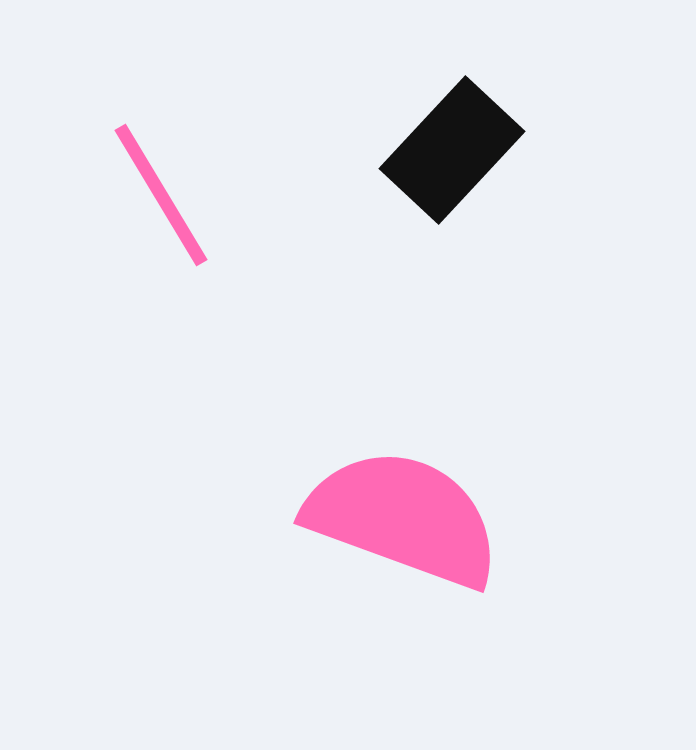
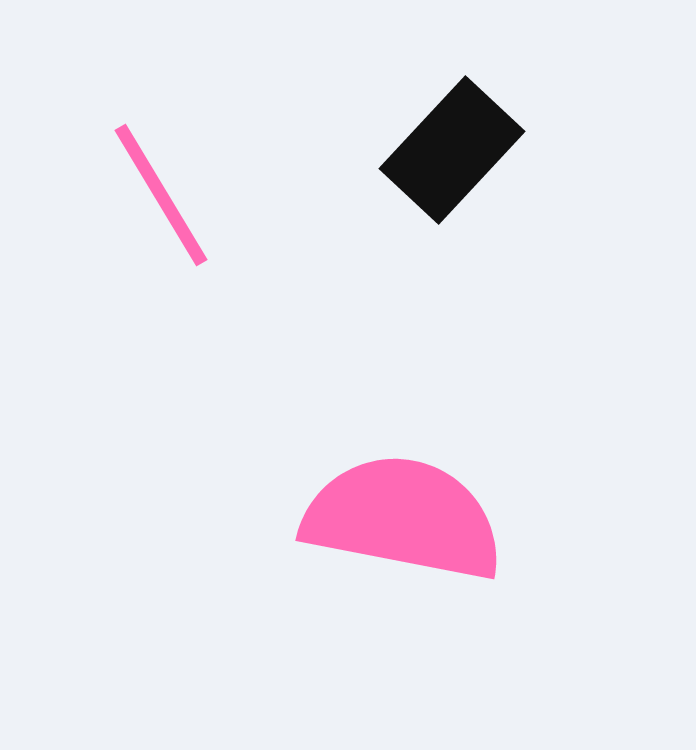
pink semicircle: rotated 9 degrees counterclockwise
